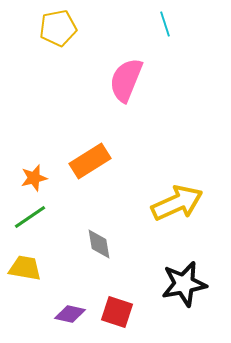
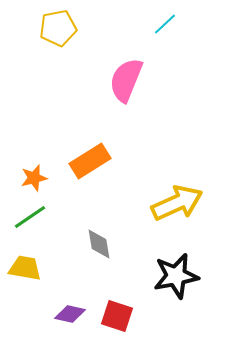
cyan line: rotated 65 degrees clockwise
black star: moved 8 px left, 8 px up
red square: moved 4 px down
